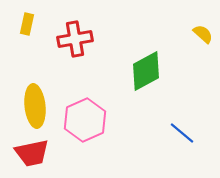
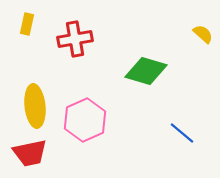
green diamond: rotated 45 degrees clockwise
red trapezoid: moved 2 px left
